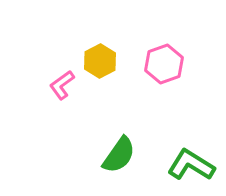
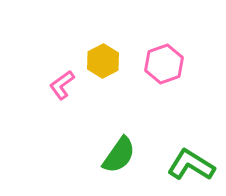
yellow hexagon: moved 3 px right
